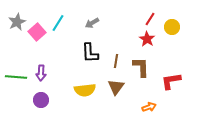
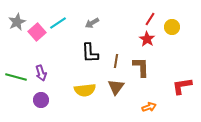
cyan line: rotated 24 degrees clockwise
purple arrow: rotated 21 degrees counterclockwise
green line: rotated 10 degrees clockwise
red L-shape: moved 11 px right, 5 px down
